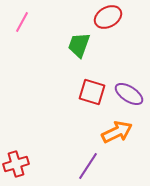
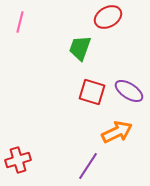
pink line: moved 2 px left; rotated 15 degrees counterclockwise
green trapezoid: moved 1 px right, 3 px down
purple ellipse: moved 3 px up
red cross: moved 2 px right, 4 px up
